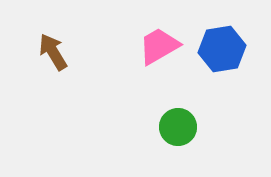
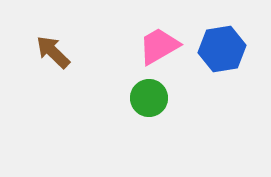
brown arrow: rotated 15 degrees counterclockwise
green circle: moved 29 px left, 29 px up
